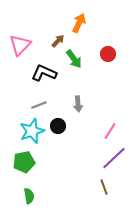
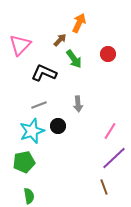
brown arrow: moved 2 px right, 1 px up
